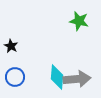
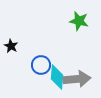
blue circle: moved 26 px right, 12 px up
